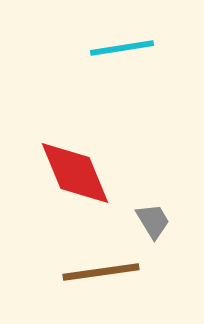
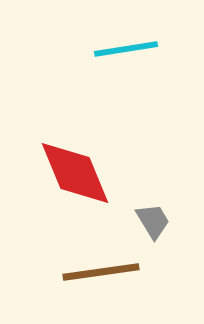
cyan line: moved 4 px right, 1 px down
